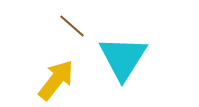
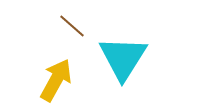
yellow arrow: rotated 9 degrees counterclockwise
